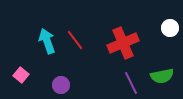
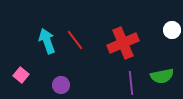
white circle: moved 2 px right, 2 px down
purple line: rotated 20 degrees clockwise
